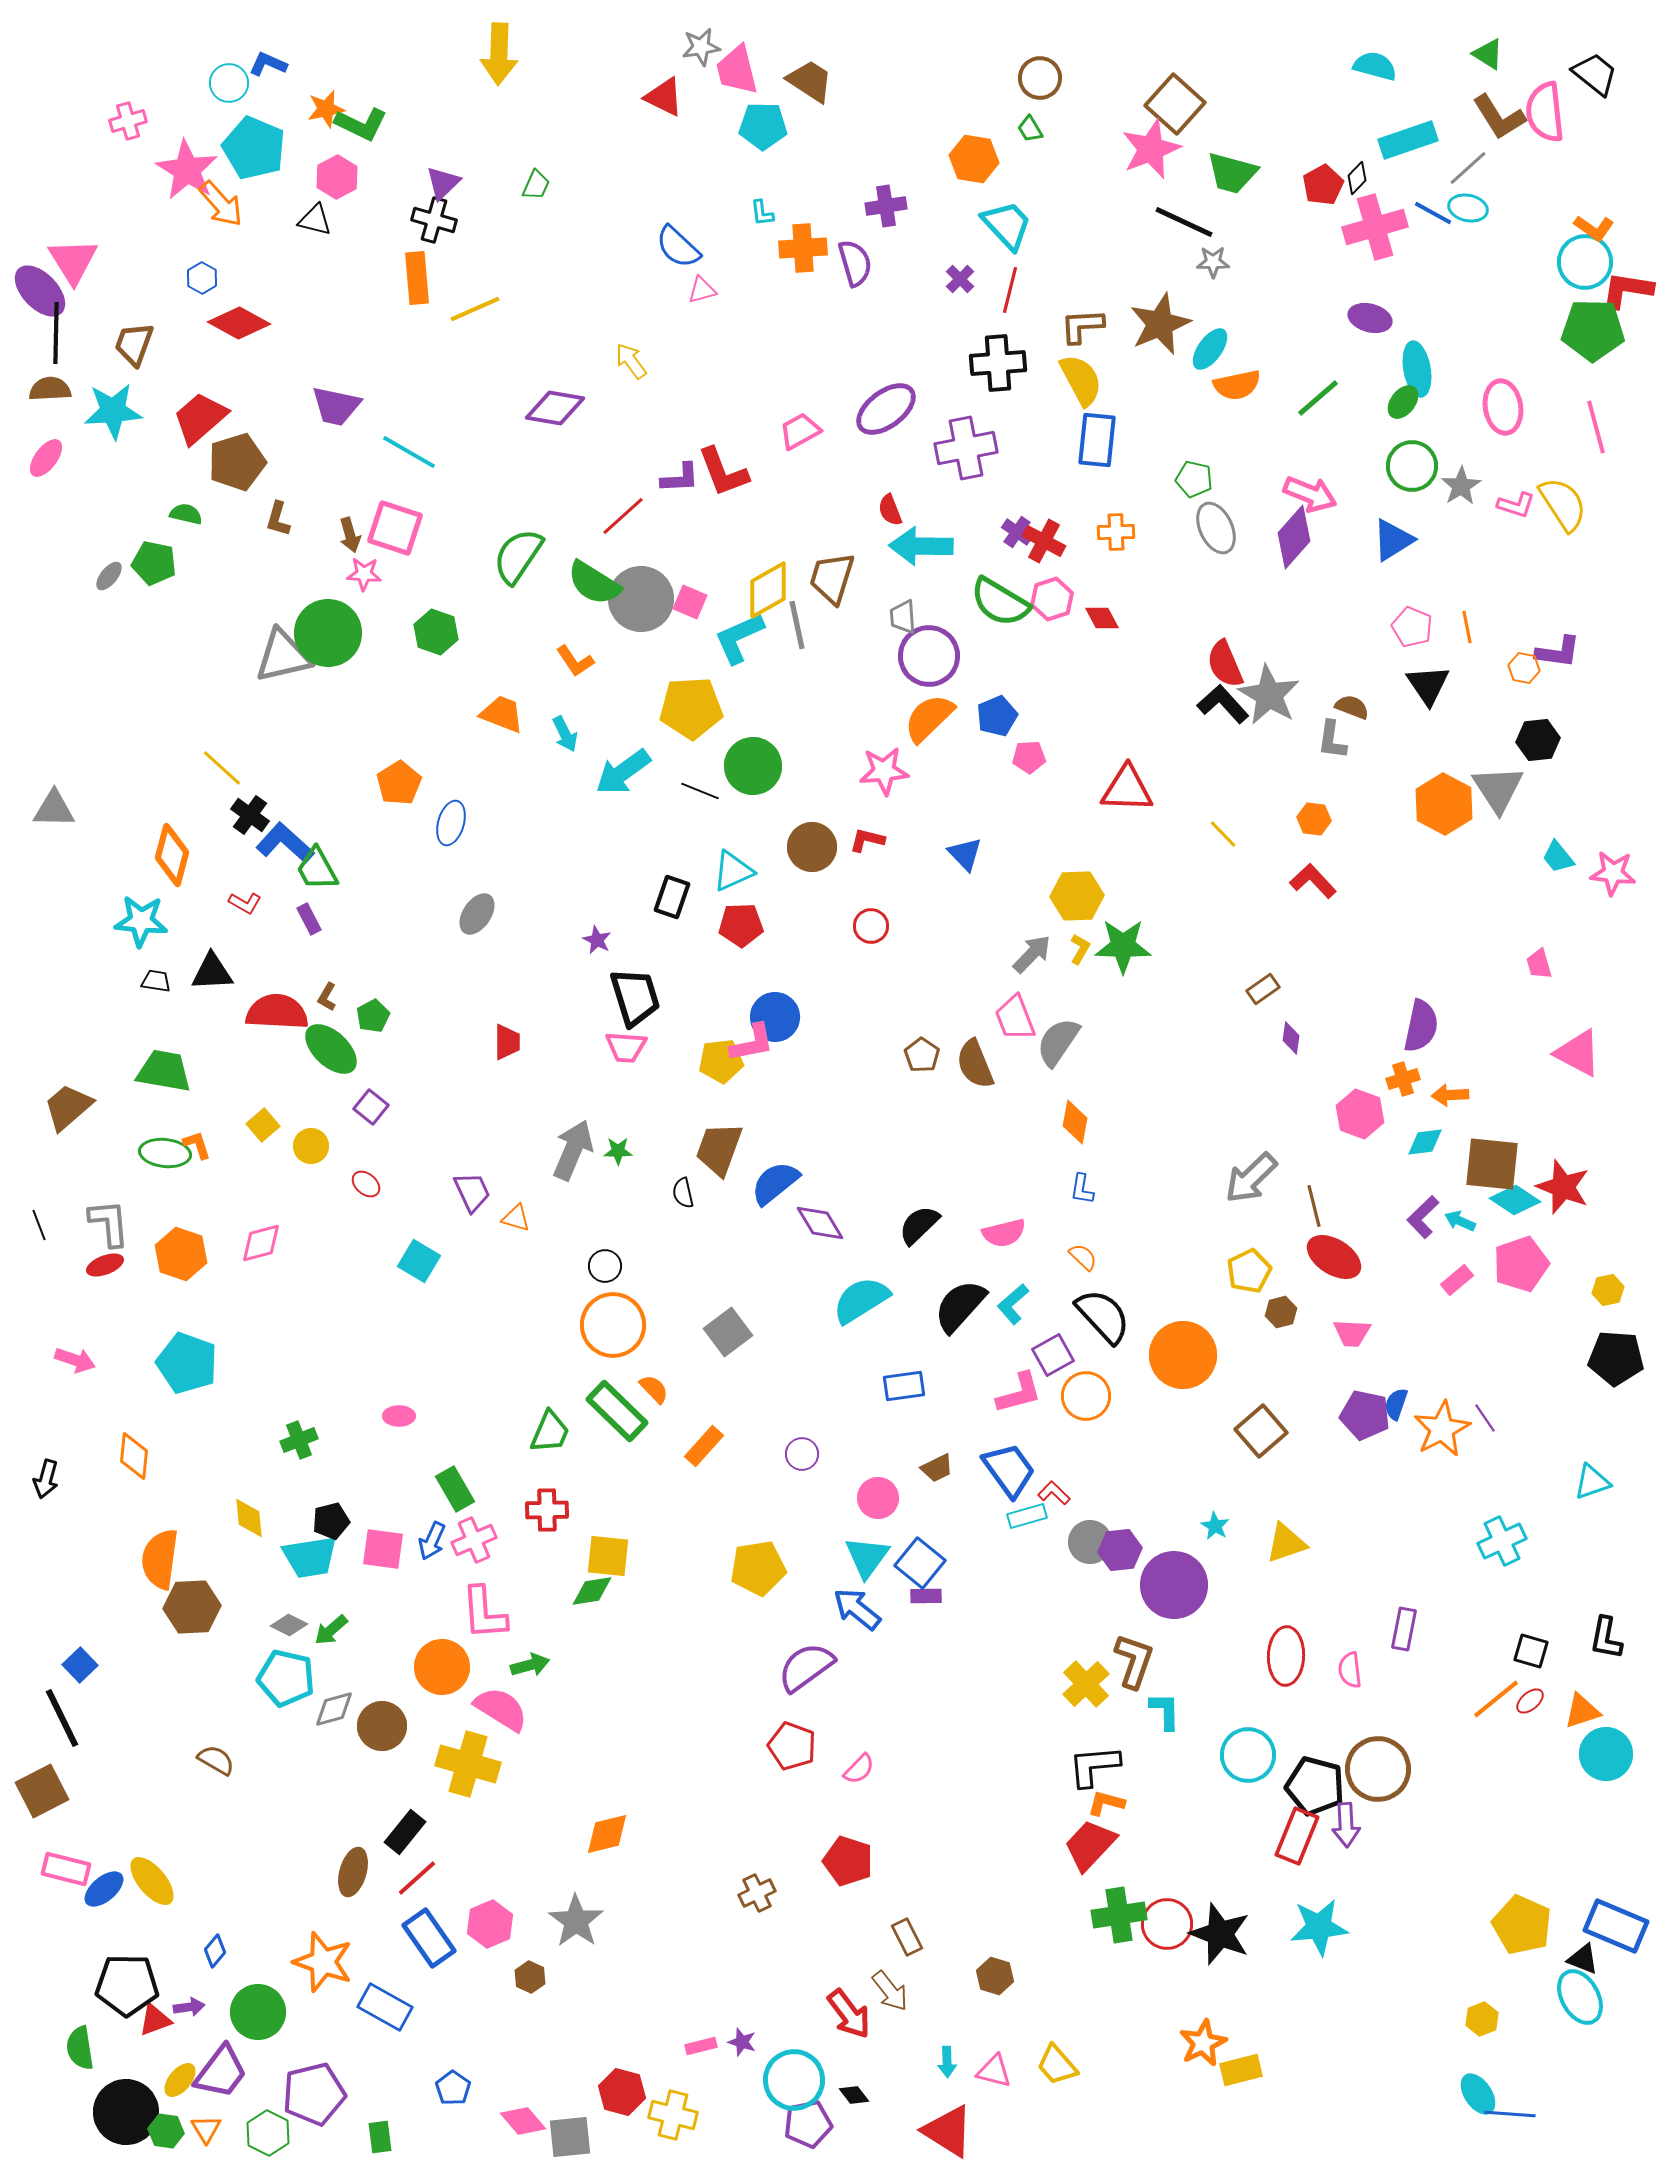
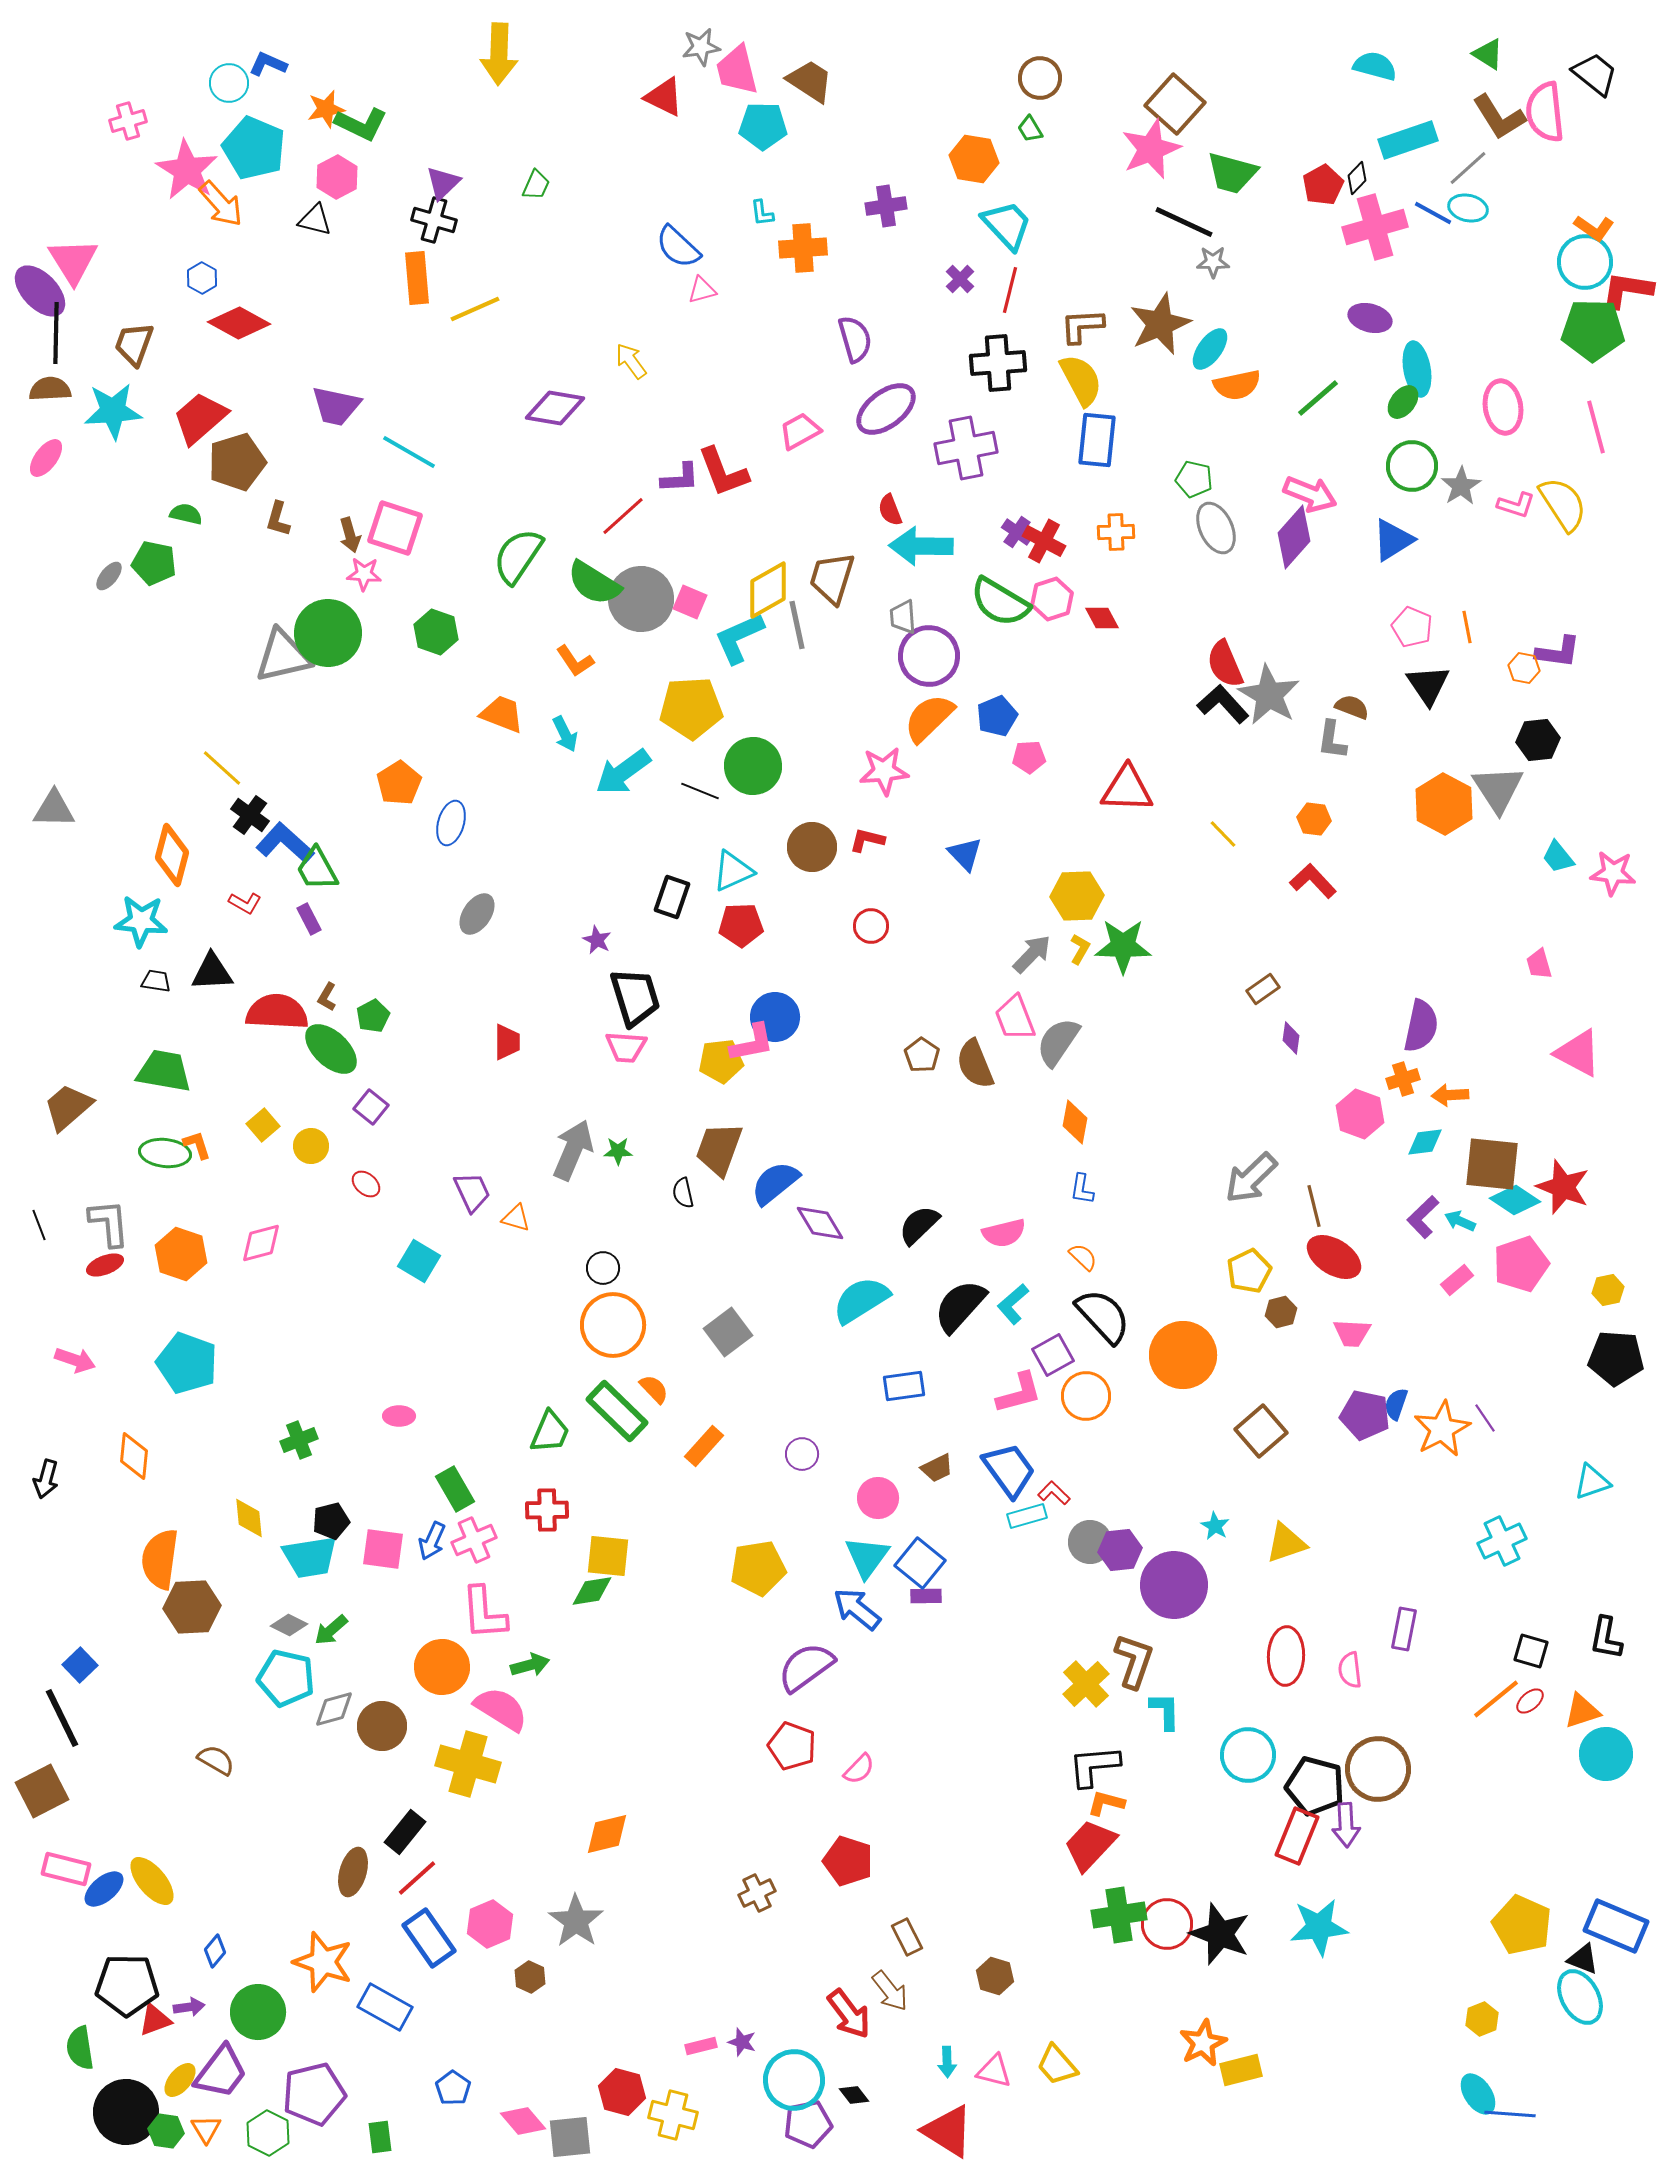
purple semicircle at (855, 263): moved 76 px down
black circle at (605, 1266): moved 2 px left, 2 px down
